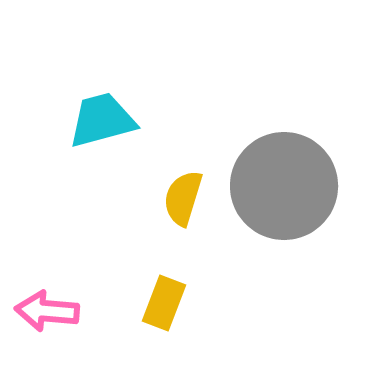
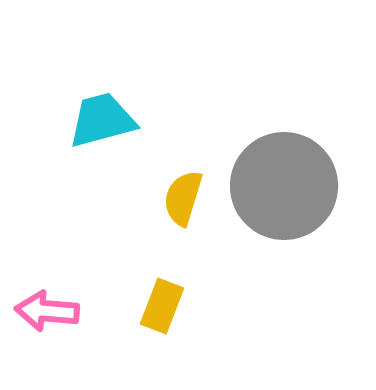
yellow rectangle: moved 2 px left, 3 px down
